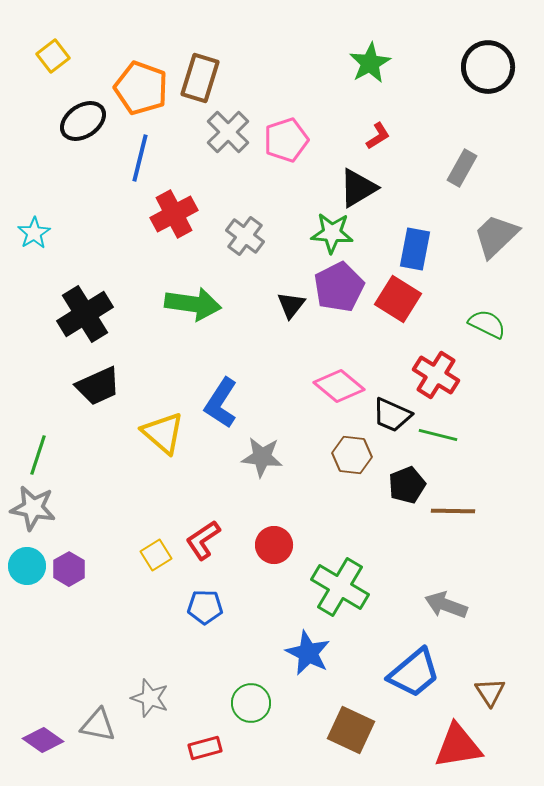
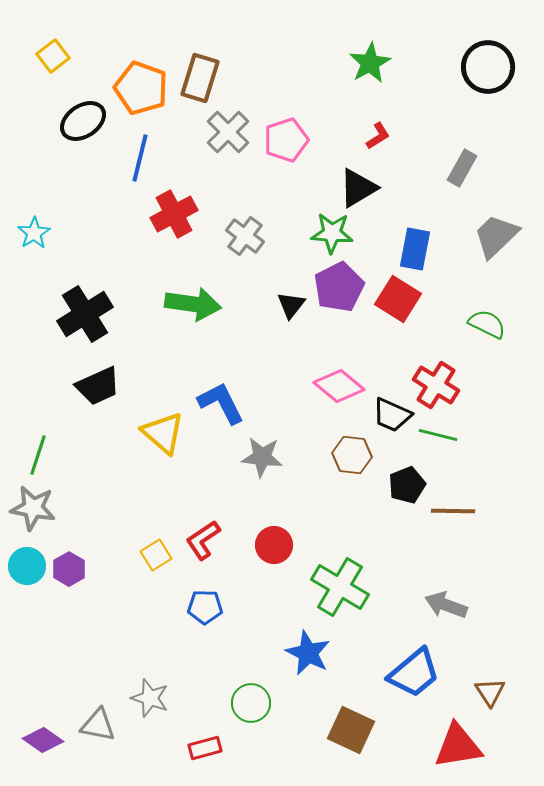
red cross at (436, 375): moved 10 px down
blue L-shape at (221, 403): rotated 120 degrees clockwise
